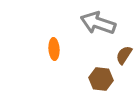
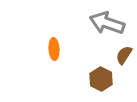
gray arrow: moved 9 px right
brown hexagon: rotated 20 degrees clockwise
